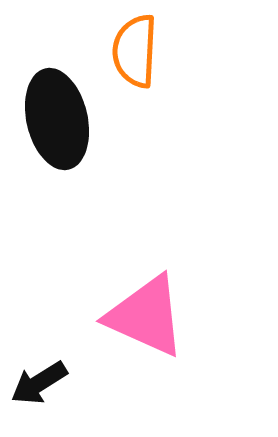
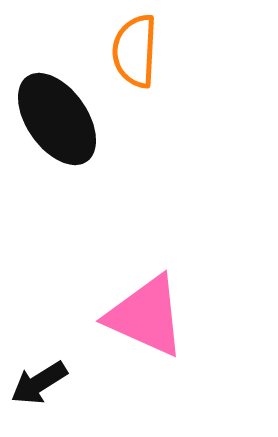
black ellipse: rotated 22 degrees counterclockwise
